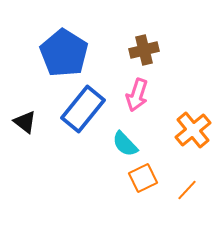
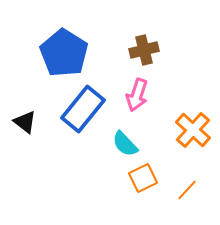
orange cross: rotated 9 degrees counterclockwise
